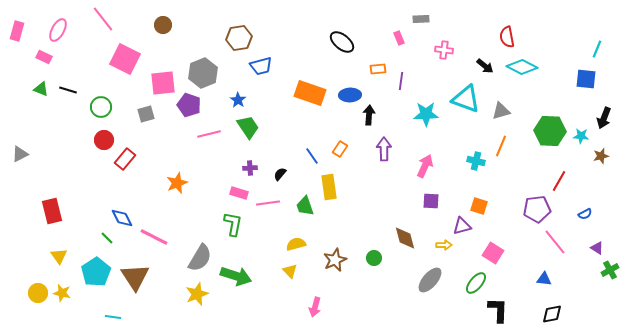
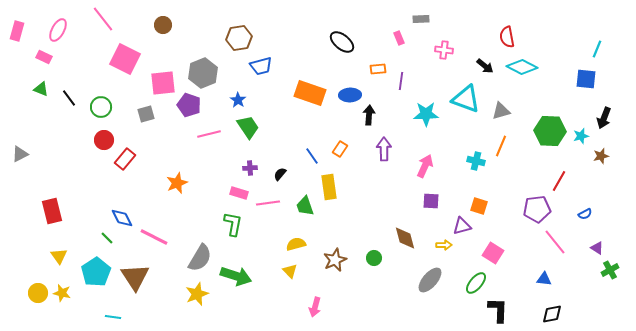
black line at (68, 90): moved 1 px right, 8 px down; rotated 36 degrees clockwise
cyan star at (581, 136): rotated 21 degrees counterclockwise
